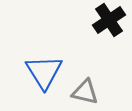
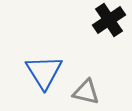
gray triangle: moved 1 px right
